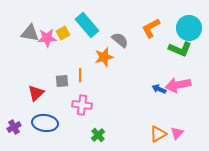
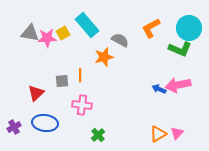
gray semicircle: rotated 12 degrees counterclockwise
